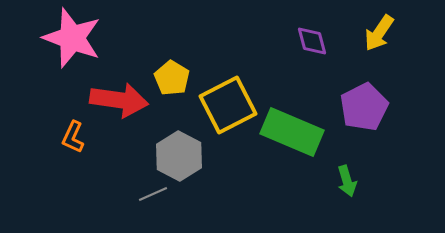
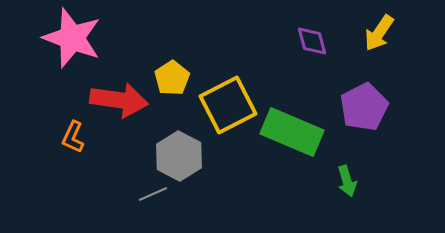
yellow pentagon: rotated 8 degrees clockwise
